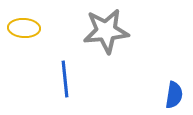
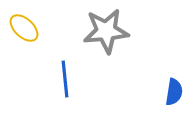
yellow ellipse: rotated 40 degrees clockwise
blue semicircle: moved 3 px up
